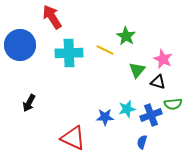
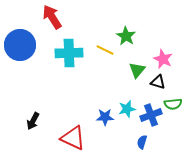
black arrow: moved 4 px right, 18 px down
